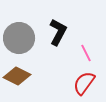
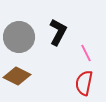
gray circle: moved 1 px up
red semicircle: rotated 25 degrees counterclockwise
